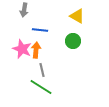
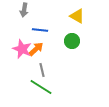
green circle: moved 1 px left
orange arrow: moved 1 px up; rotated 42 degrees clockwise
